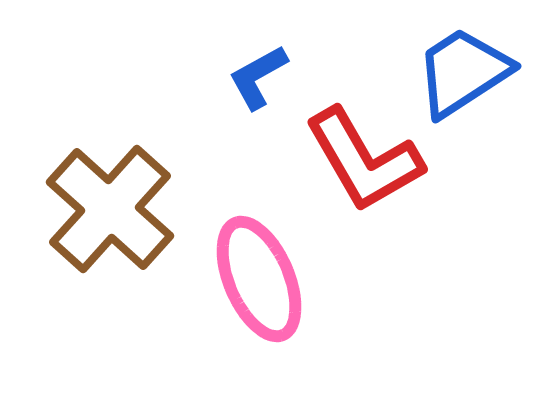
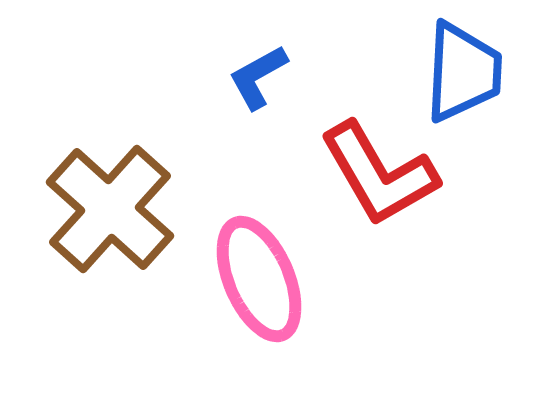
blue trapezoid: rotated 126 degrees clockwise
red L-shape: moved 15 px right, 14 px down
